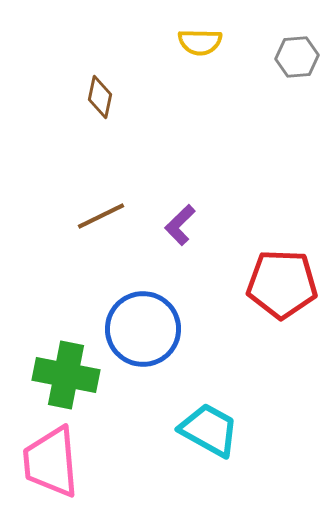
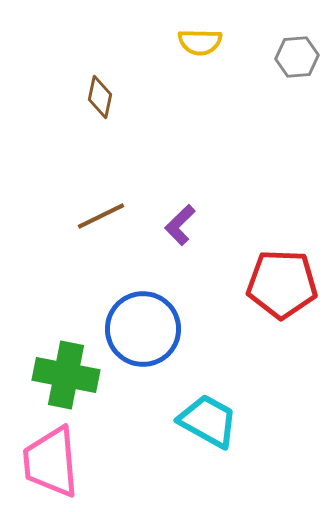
cyan trapezoid: moved 1 px left, 9 px up
